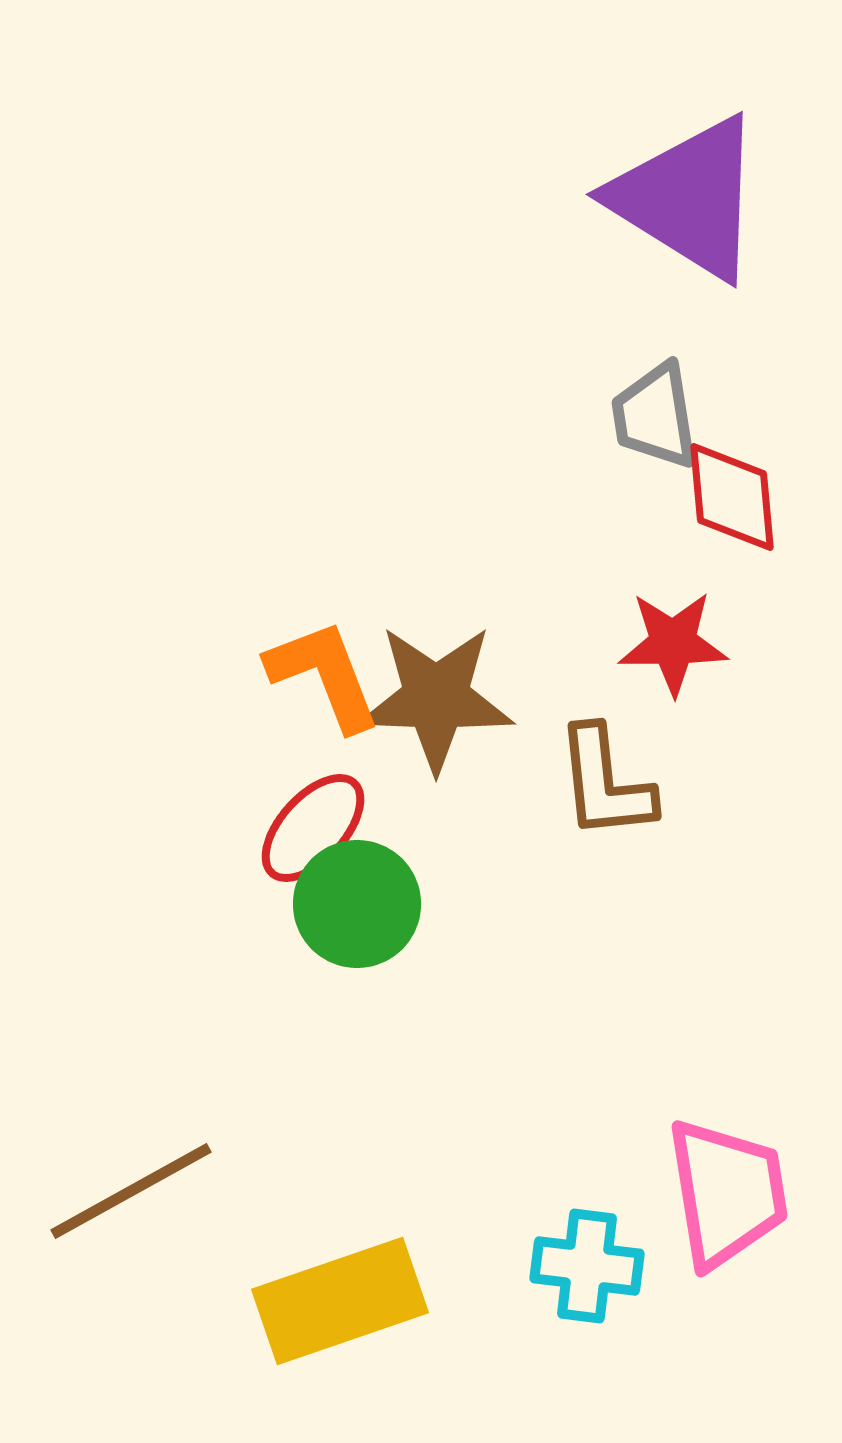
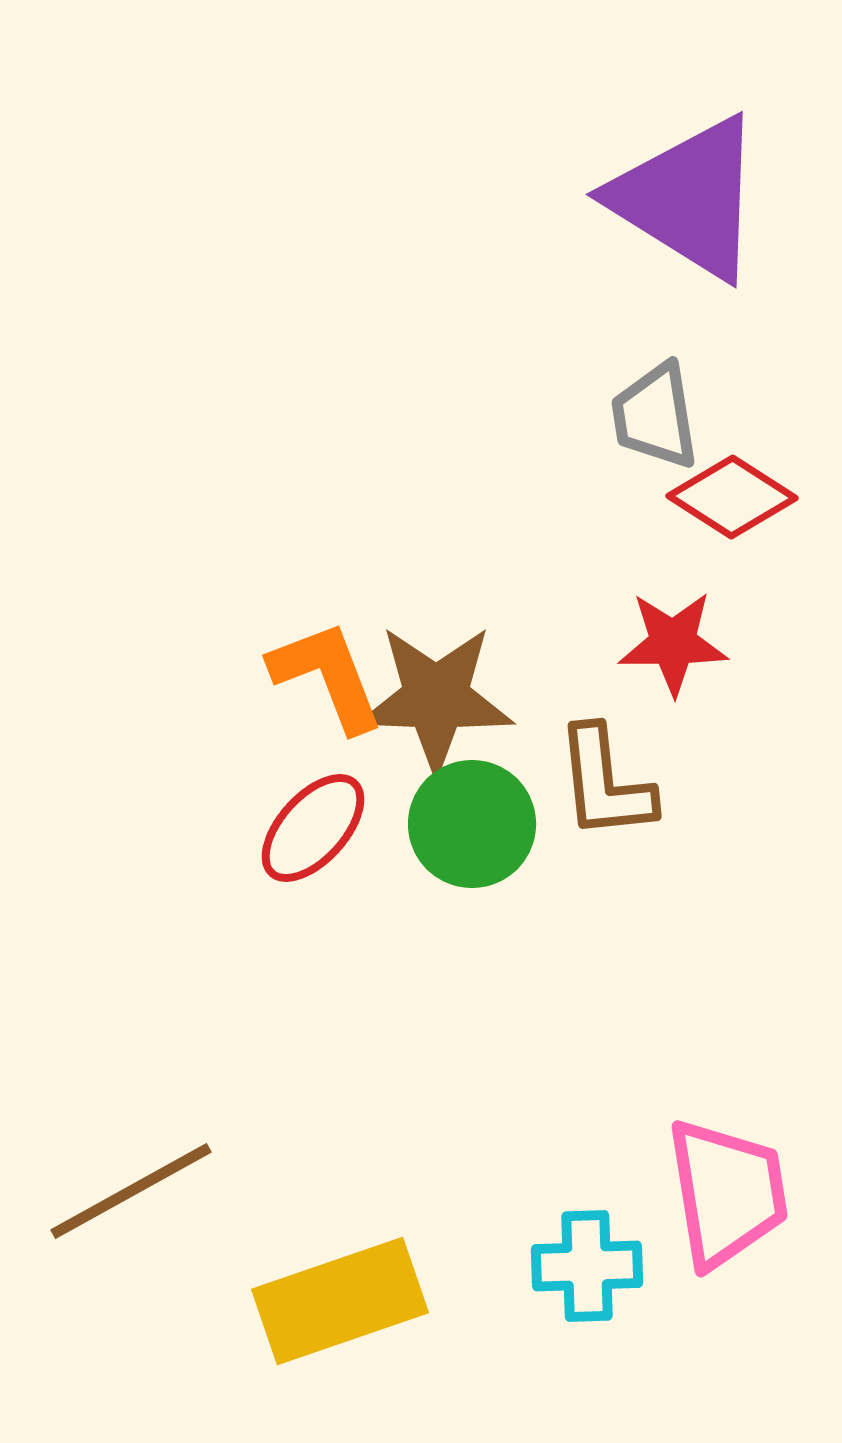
red diamond: rotated 52 degrees counterclockwise
orange L-shape: moved 3 px right, 1 px down
green circle: moved 115 px right, 80 px up
cyan cross: rotated 9 degrees counterclockwise
